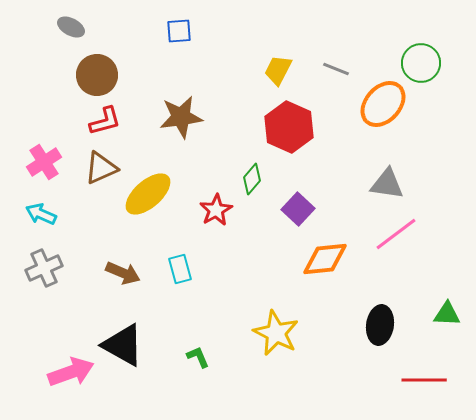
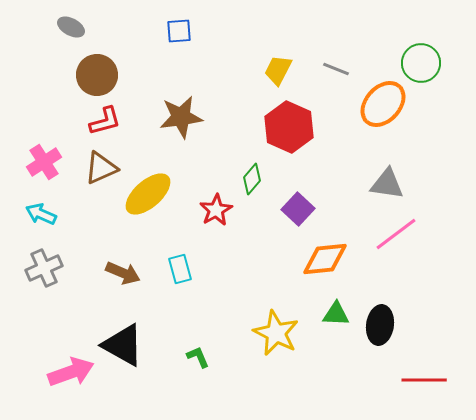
green triangle: moved 111 px left
